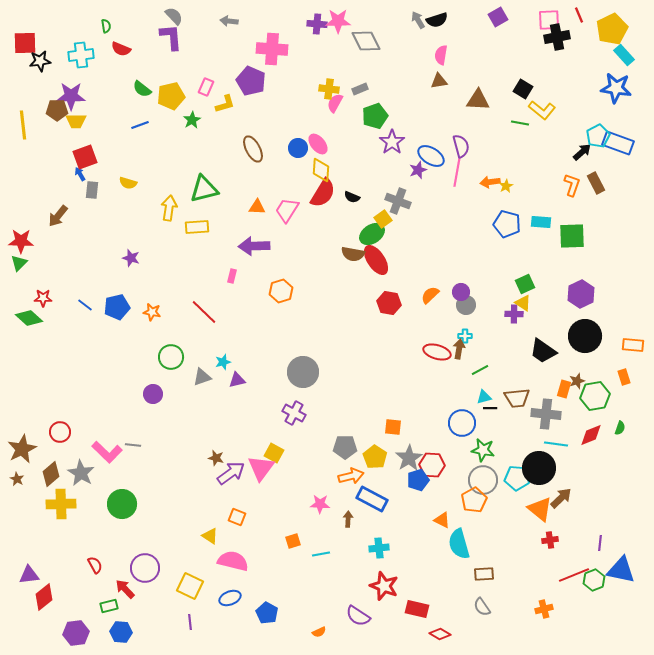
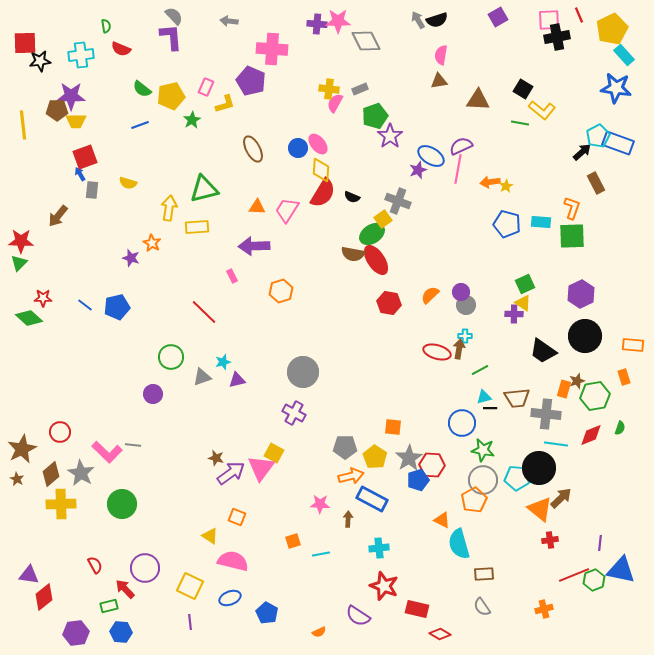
purple star at (392, 142): moved 2 px left, 6 px up
purple semicircle at (461, 146): rotated 100 degrees counterclockwise
pink line at (457, 172): moved 1 px right, 3 px up
orange L-shape at (572, 185): moved 23 px down
pink rectangle at (232, 276): rotated 40 degrees counterclockwise
orange star at (152, 312): moved 69 px up; rotated 18 degrees clockwise
purple triangle at (29, 575): rotated 15 degrees clockwise
